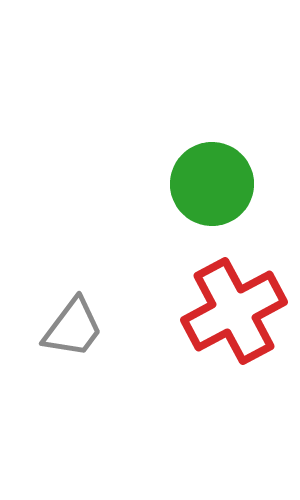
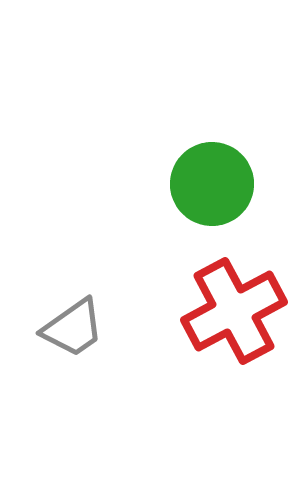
gray trapezoid: rotated 18 degrees clockwise
